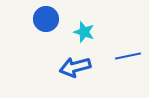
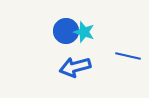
blue circle: moved 20 px right, 12 px down
blue line: rotated 25 degrees clockwise
